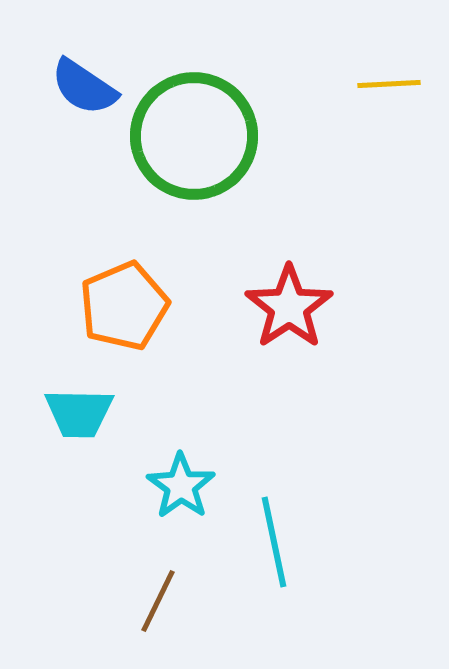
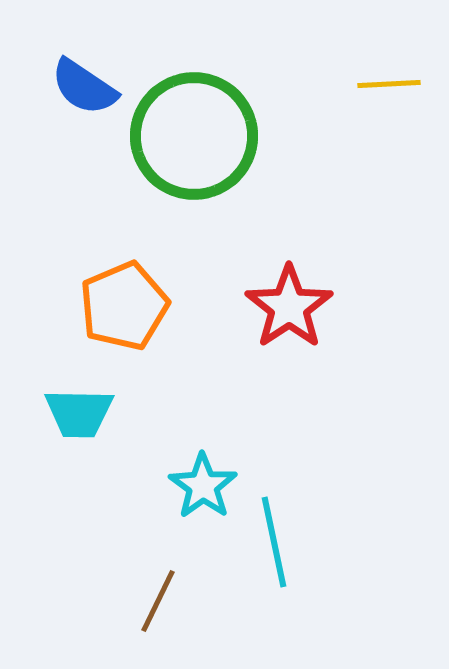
cyan star: moved 22 px right
